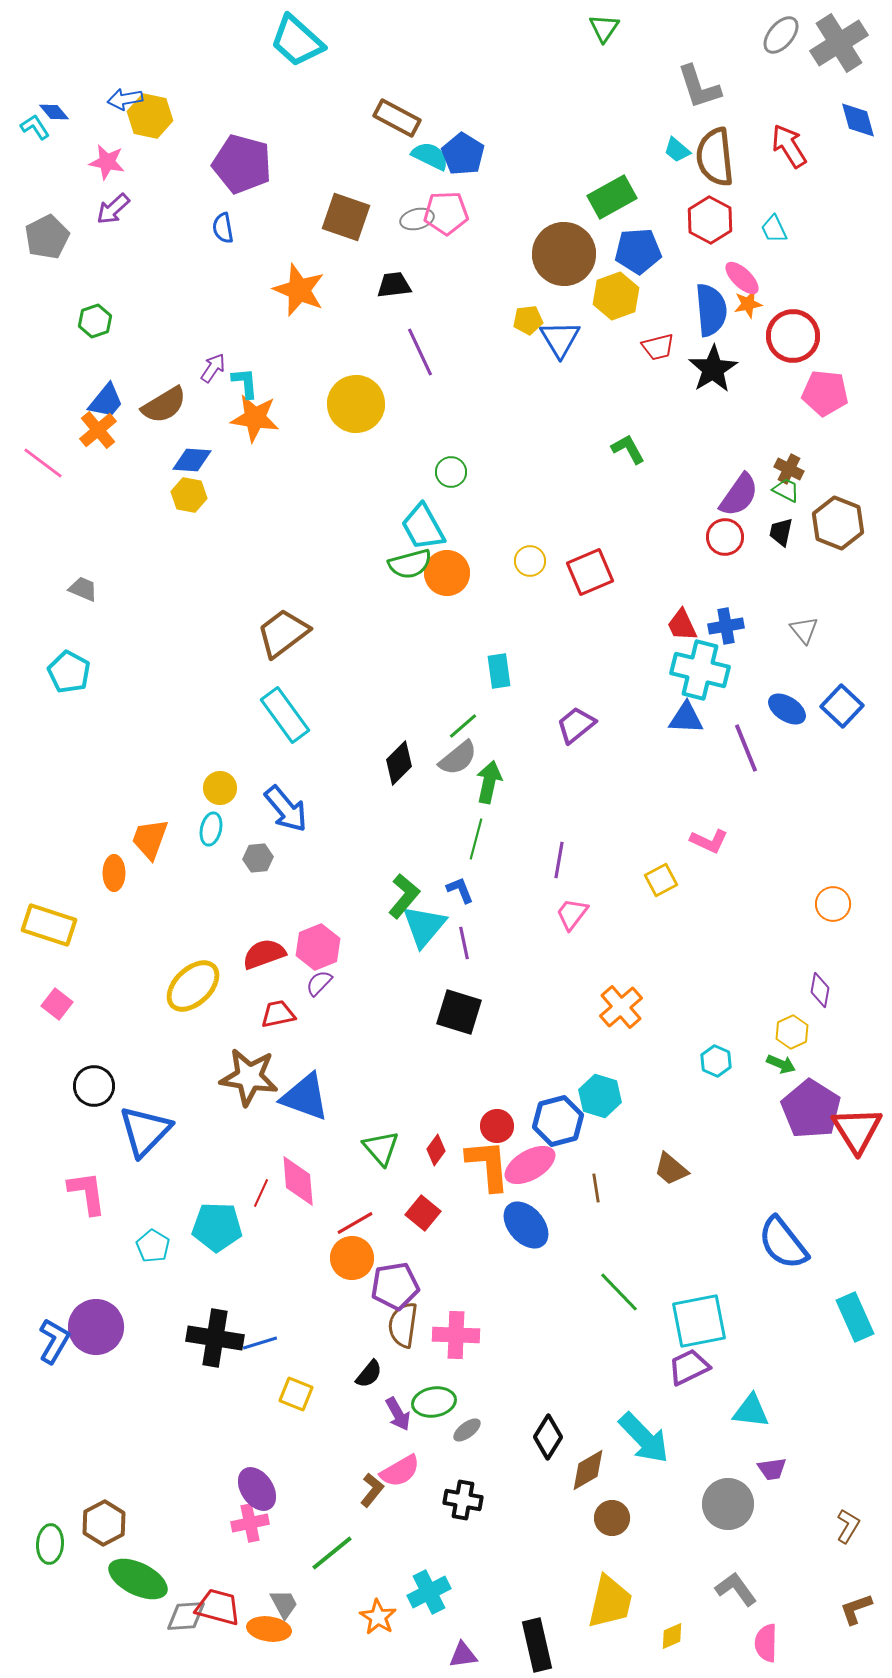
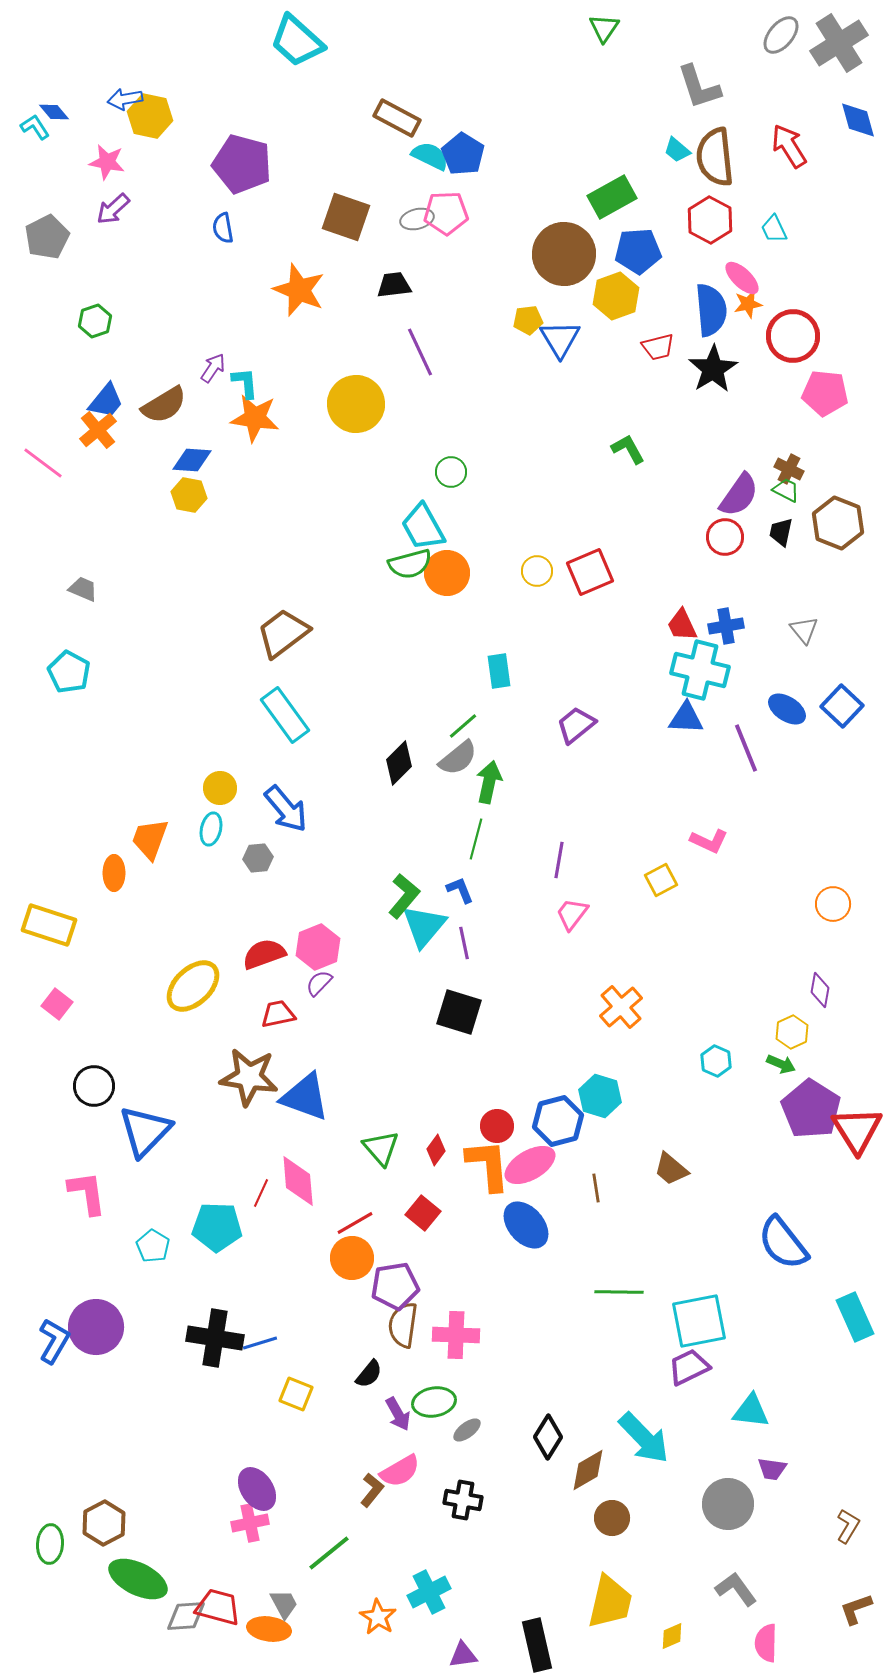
yellow circle at (530, 561): moved 7 px right, 10 px down
green line at (619, 1292): rotated 45 degrees counterclockwise
purple trapezoid at (772, 1469): rotated 16 degrees clockwise
green line at (332, 1553): moved 3 px left
